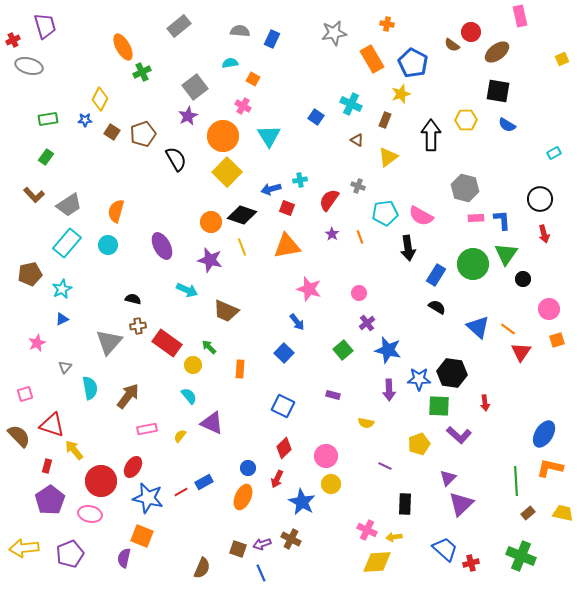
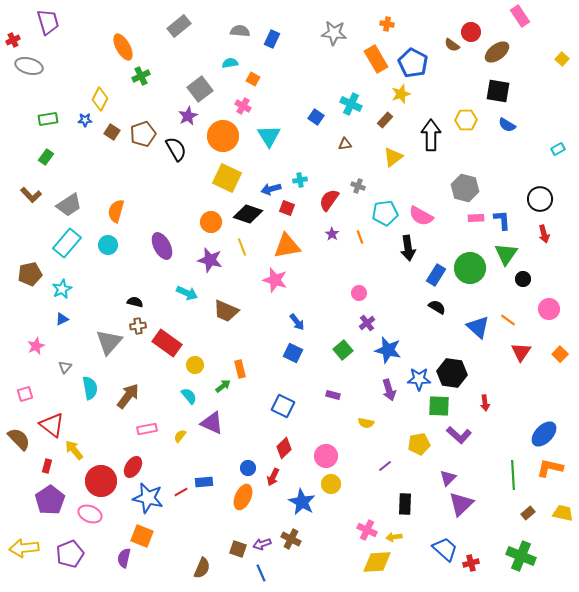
pink rectangle at (520, 16): rotated 20 degrees counterclockwise
purple trapezoid at (45, 26): moved 3 px right, 4 px up
gray star at (334, 33): rotated 15 degrees clockwise
orange rectangle at (372, 59): moved 4 px right
yellow square at (562, 59): rotated 24 degrees counterclockwise
green cross at (142, 72): moved 1 px left, 4 px down
gray square at (195, 87): moved 5 px right, 2 px down
brown rectangle at (385, 120): rotated 21 degrees clockwise
brown triangle at (357, 140): moved 12 px left, 4 px down; rotated 40 degrees counterclockwise
cyan rectangle at (554, 153): moved 4 px right, 4 px up
yellow triangle at (388, 157): moved 5 px right
black semicircle at (176, 159): moved 10 px up
yellow square at (227, 172): moved 6 px down; rotated 20 degrees counterclockwise
brown L-shape at (34, 195): moved 3 px left
black diamond at (242, 215): moved 6 px right, 1 px up
green circle at (473, 264): moved 3 px left, 4 px down
pink star at (309, 289): moved 34 px left, 9 px up
cyan arrow at (187, 290): moved 3 px down
black semicircle at (133, 299): moved 2 px right, 3 px down
orange line at (508, 329): moved 9 px up
orange square at (557, 340): moved 3 px right, 14 px down; rotated 28 degrees counterclockwise
pink star at (37, 343): moved 1 px left, 3 px down
green arrow at (209, 347): moved 14 px right, 39 px down; rotated 98 degrees clockwise
blue square at (284, 353): moved 9 px right; rotated 18 degrees counterclockwise
yellow circle at (193, 365): moved 2 px right
orange rectangle at (240, 369): rotated 18 degrees counterclockwise
purple arrow at (389, 390): rotated 15 degrees counterclockwise
red triangle at (52, 425): rotated 20 degrees clockwise
blue ellipse at (544, 434): rotated 12 degrees clockwise
brown semicircle at (19, 436): moved 3 px down
yellow pentagon at (419, 444): rotated 10 degrees clockwise
purple line at (385, 466): rotated 64 degrees counterclockwise
red arrow at (277, 479): moved 4 px left, 2 px up
green line at (516, 481): moved 3 px left, 6 px up
blue rectangle at (204, 482): rotated 24 degrees clockwise
pink ellipse at (90, 514): rotated 10 degrees clockwise
